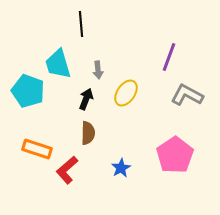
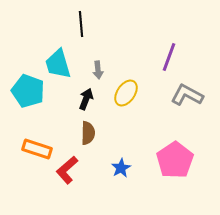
pink pentagon: moved 5 px down
